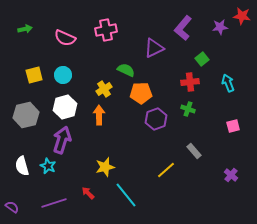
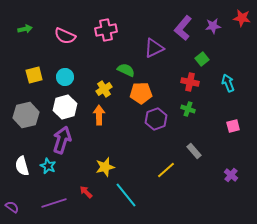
red star: moved 2 px down
purple star: moved 7 px left, 1 px up
pink semicircle: moved 2 px up
cyan circle: moved 2 px right, 2 px down
red cross: rotated 18 degrees clockwise
red arrow: moved 2 px left, 1 px up
